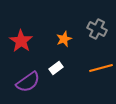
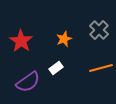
gray cross: moved 2 px right, 1 px down; rotated 18 degrees clockwise
